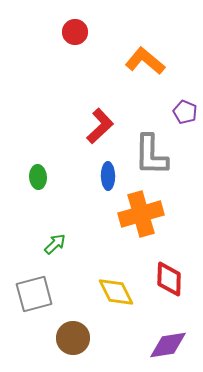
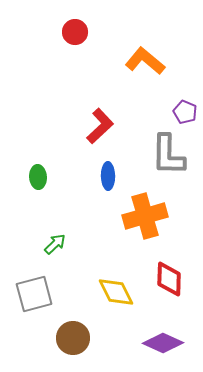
gray L-shape: moved 17 px right
orange cross: moved 4 px right, 2 px down
purple diamond: moved 5 px left, 2 px up; rotated 33 degrees clockwise
